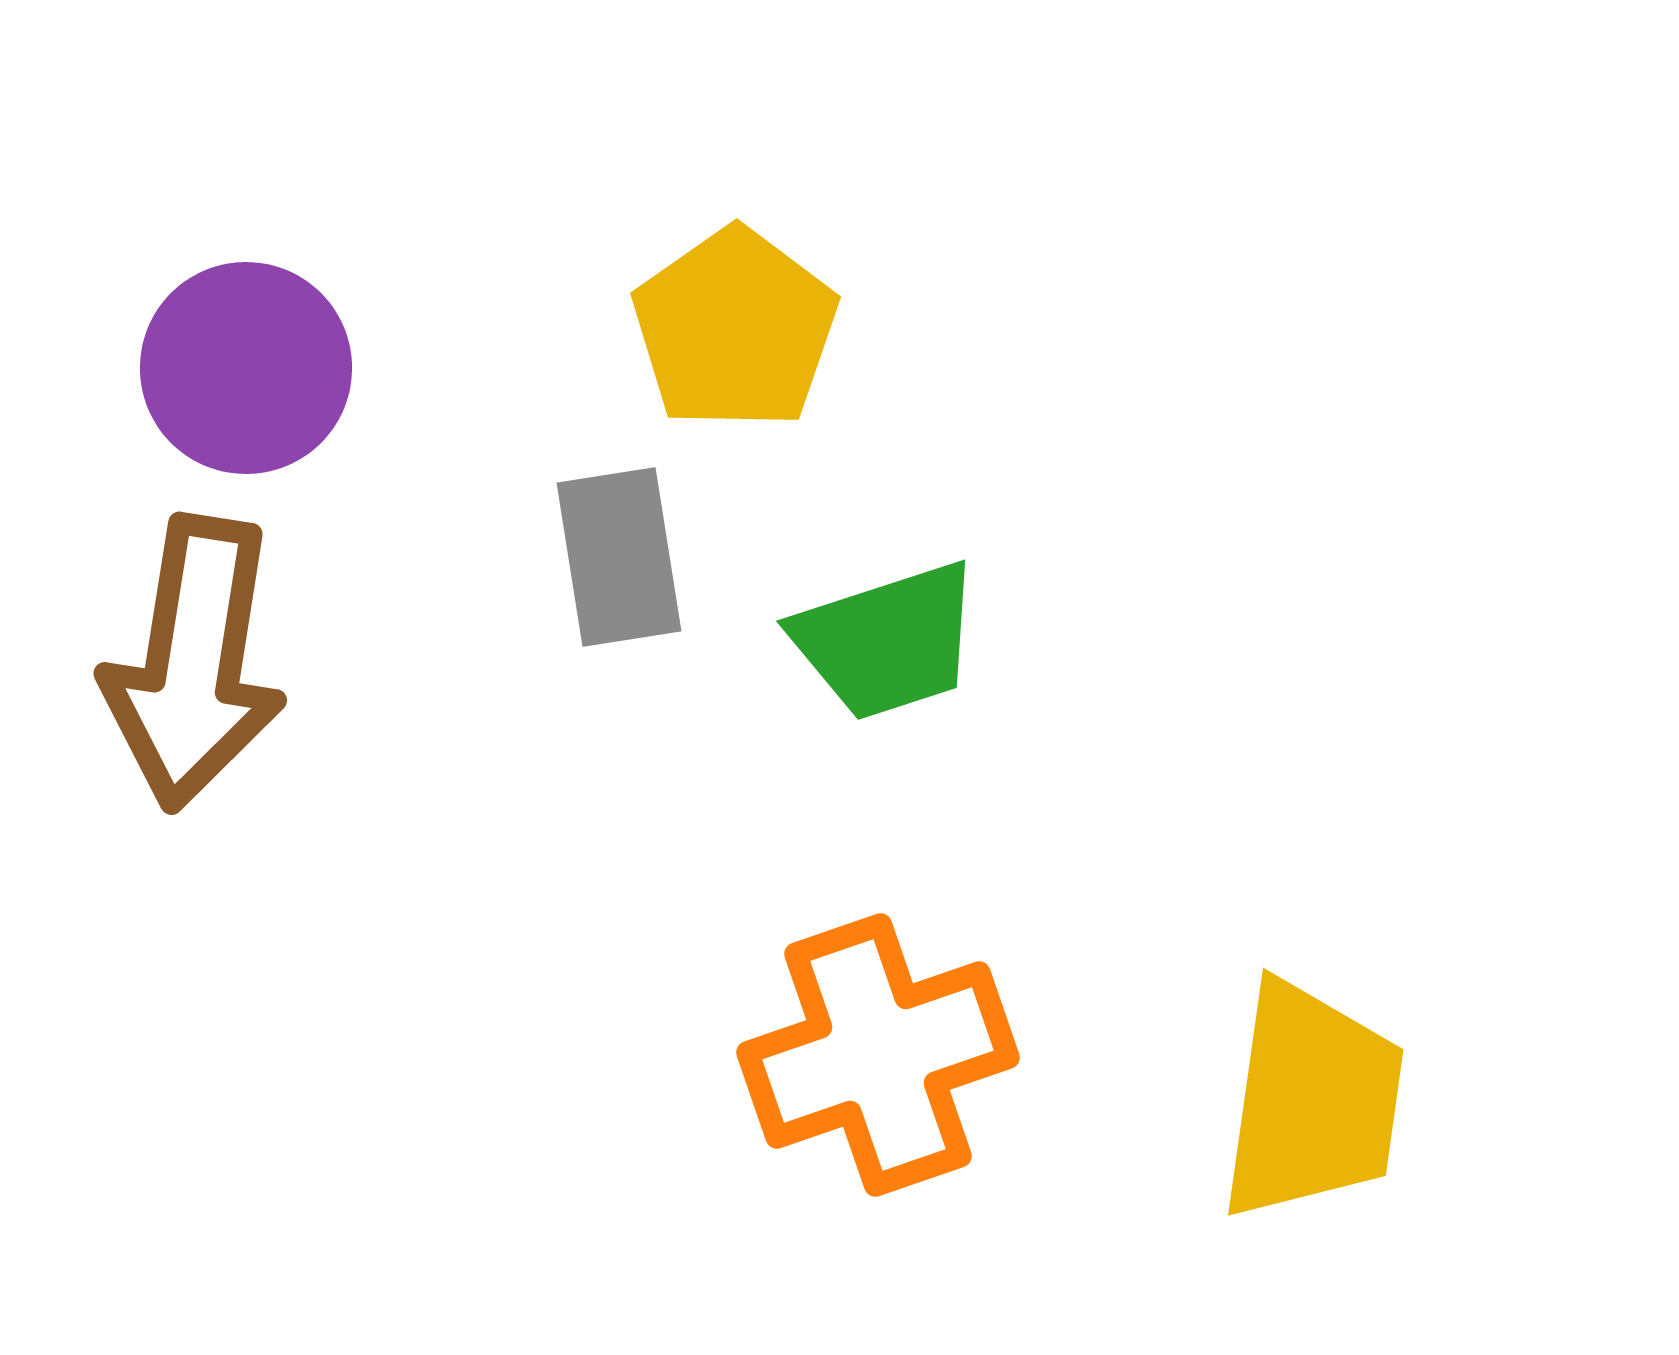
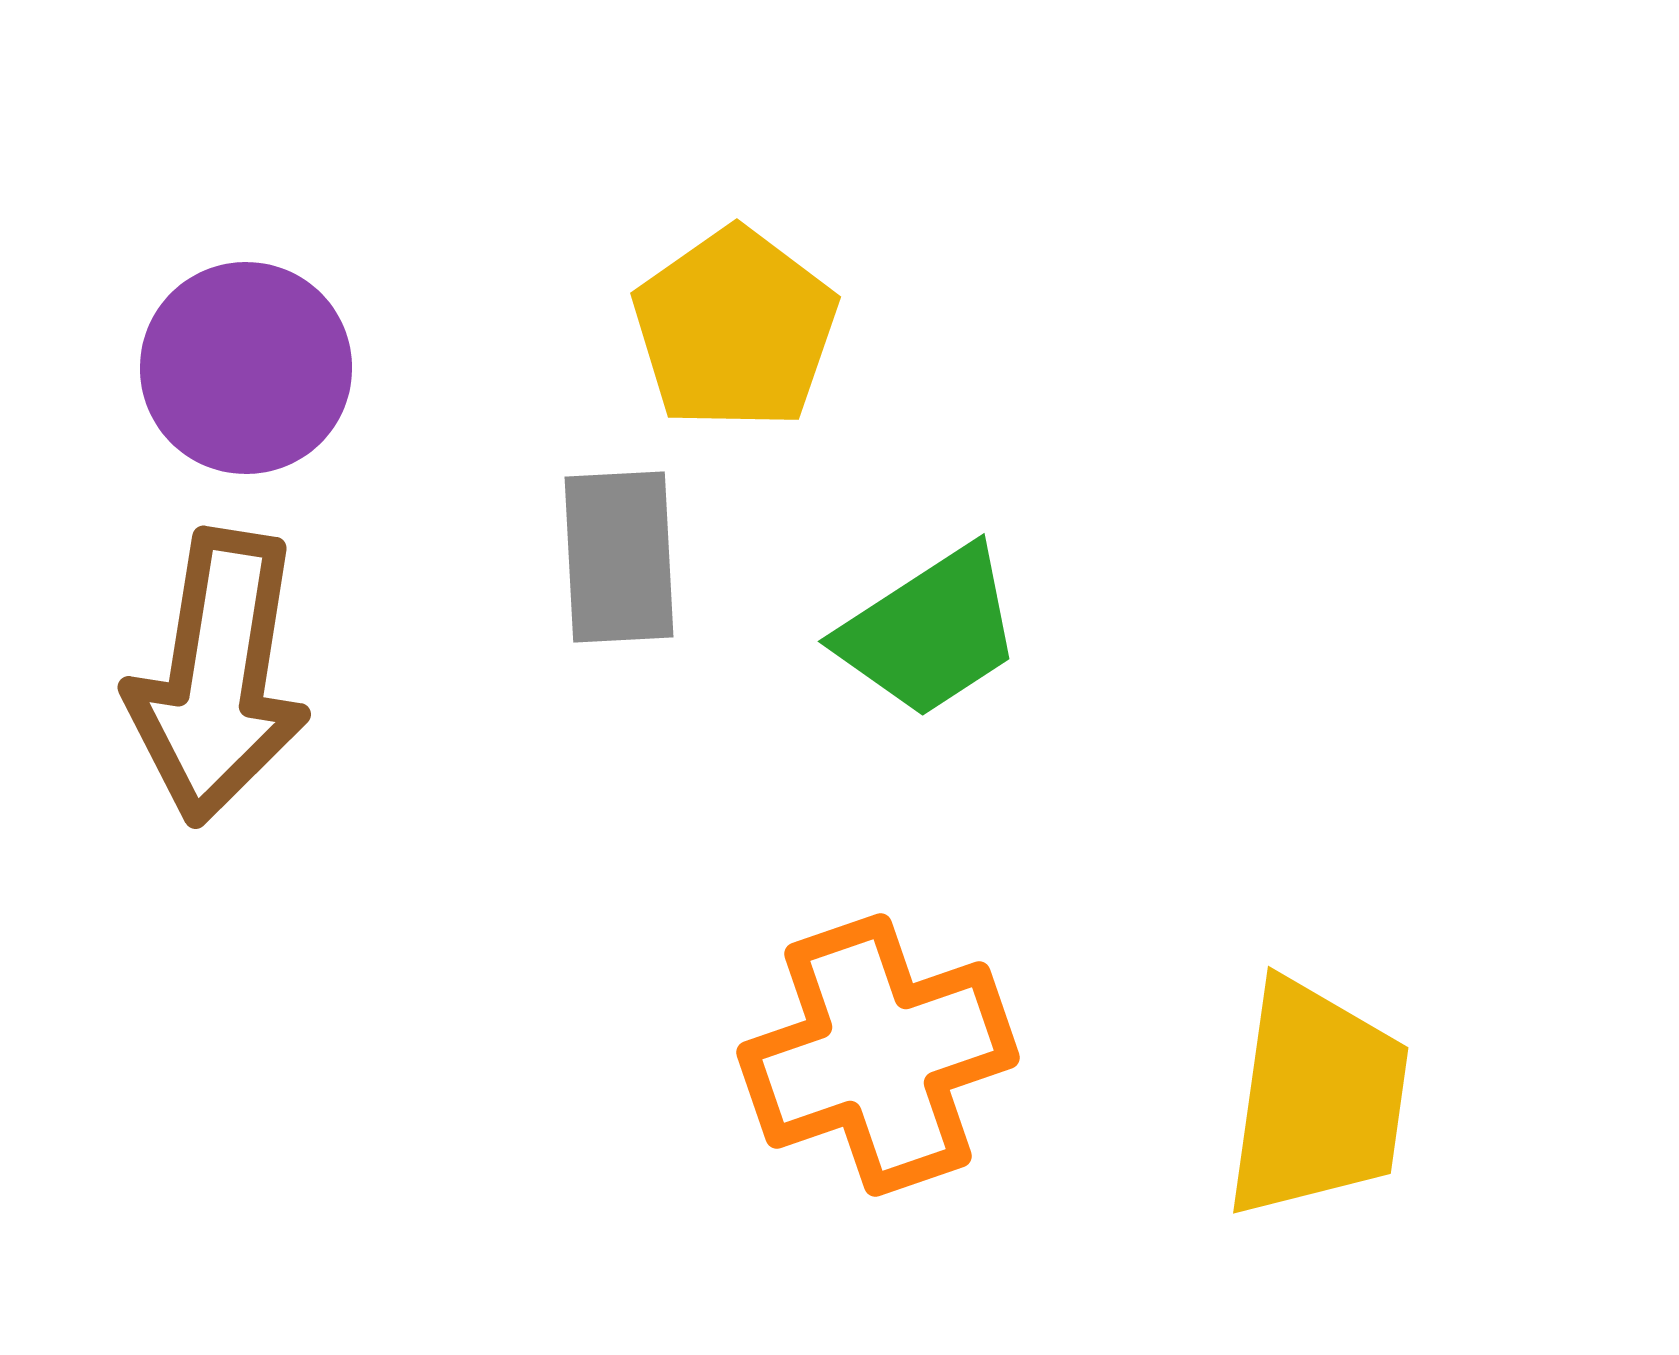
gray rectangle: rotated 6 degrees clockwise
green trapezoid: moved 43 px right, 9 px up; rotated 15 degrees counterclockwise
brown arrow: moved 24 px right, 14 px down
yellow trapezoid: moved 5 px right, 2 px up
